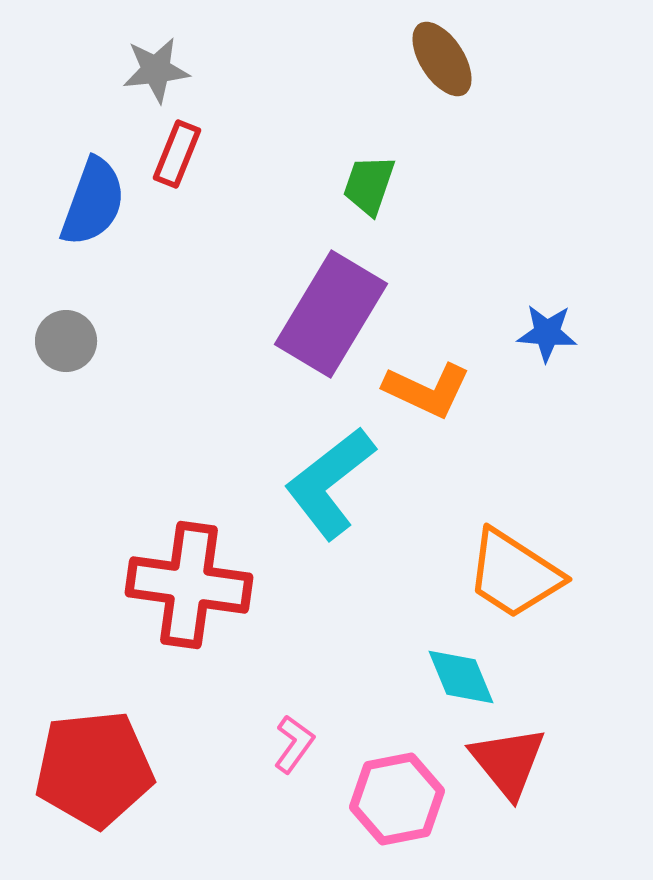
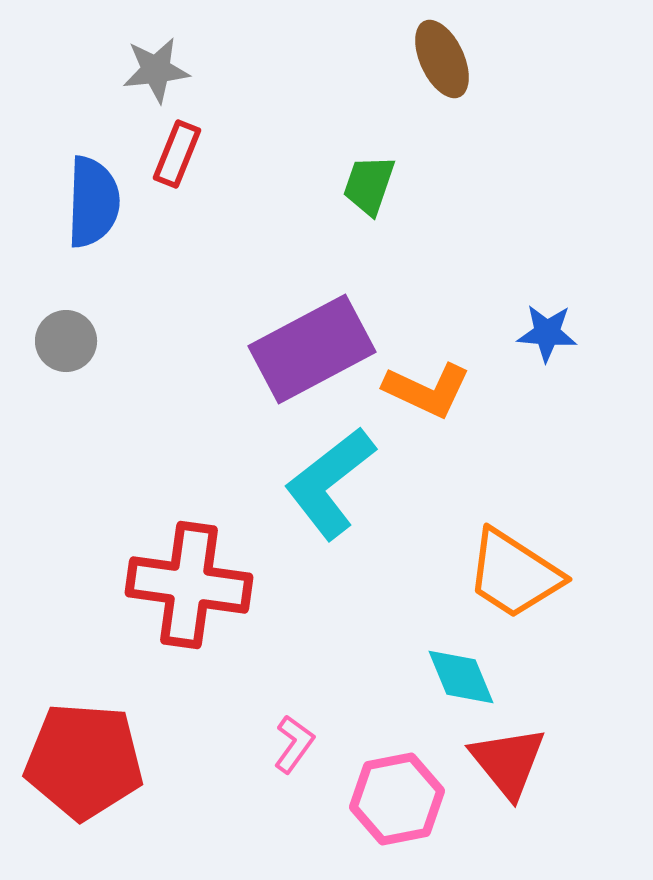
brown ellipse: rotated 8 degrees clockwise
blue semicircle: rotated 18 degrees counterclockwise
purple rectangle: moved 19 px left, 35 px down; rotated 31 degrees clockwise
red pentagon: moved 10 px left, 8 px up; rotated 10 degrees clockwise
